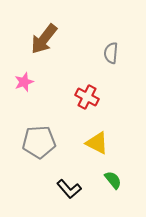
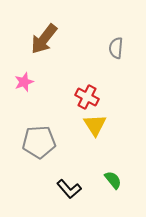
gray semicircle: moved 5 px right, 5 px up
yellow triangle: moved 2 px left, 18 px up; rotated 30 degrees clockwise
